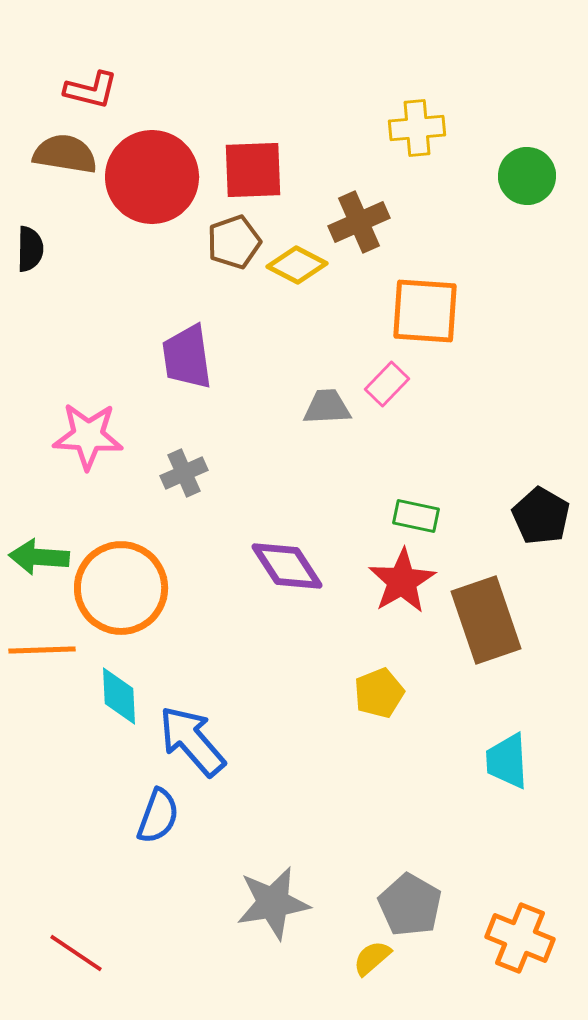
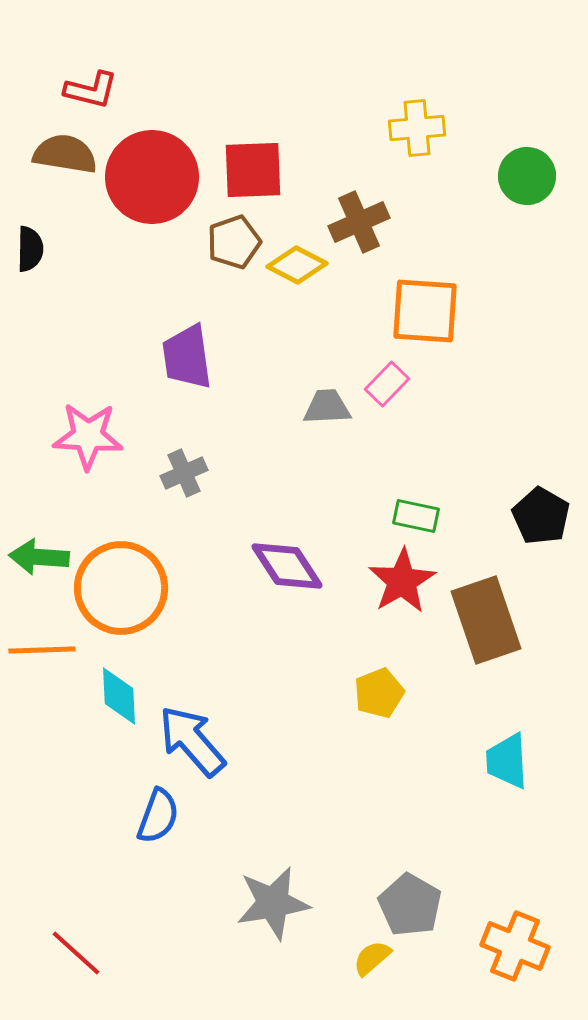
orange cross: moved 5 px left, 8 px down
red line: rotated 8 degrees clockwise
